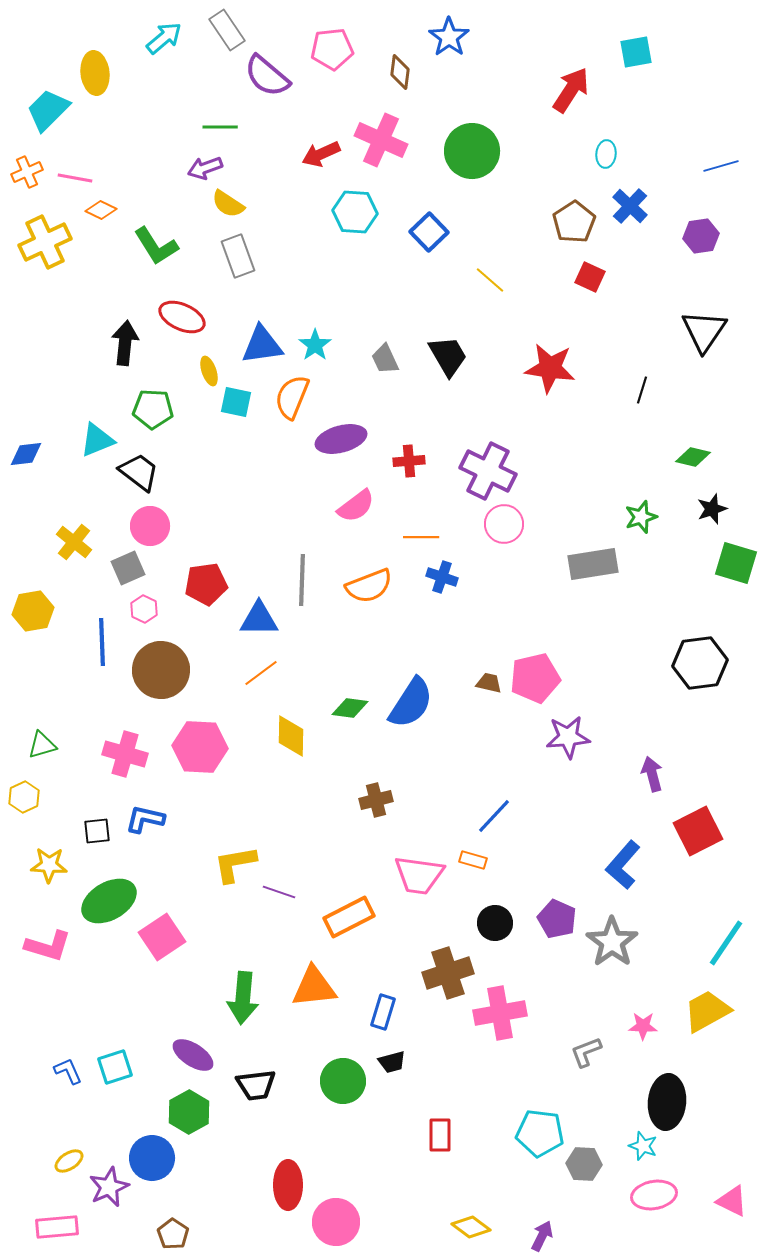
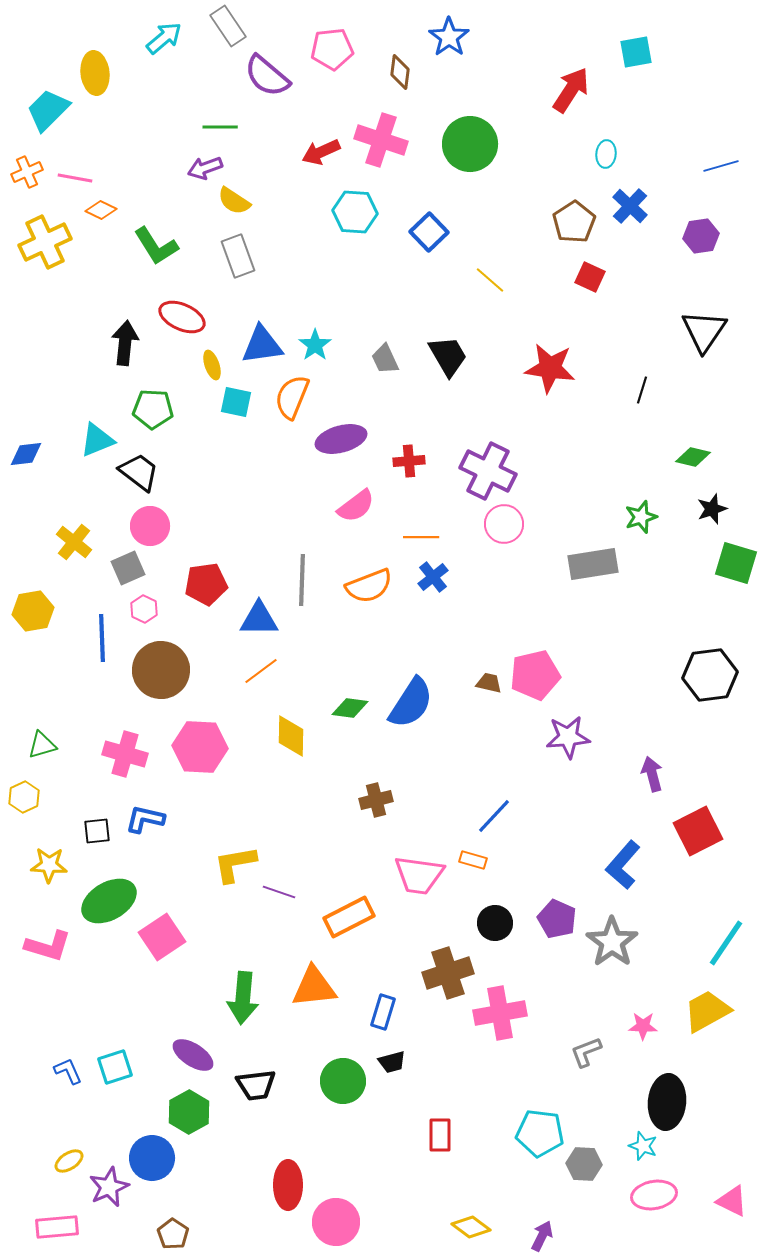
gray rectangle at (227, 30): moved 1 px right, 4 px up
pink cross at (381, 140): rotated 6 degrees counterclockwise
green circle at (472, 151): moved 2 px left, 7 px up
red arrow at (321, 154): moved 2 px up
yellow semicircle at (228, 204): moved 6 px right, 3 px up
yellow ellipse at (209, 371): moved 3 px right, 6 px up
blue cross at (442, 577): moved 9 px left; rotated 32 degrees clockwise
blue line at (102, 642): moved 4 px up
black hexagon at (700, 663): moved 10 px right, 12 px down
orange line at (261, 673): moved 2 px up
pink pentagon at (535, 678): moved 3 px up
